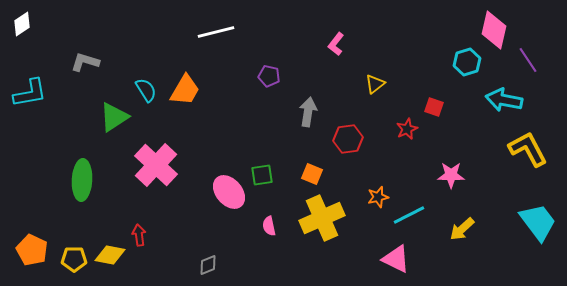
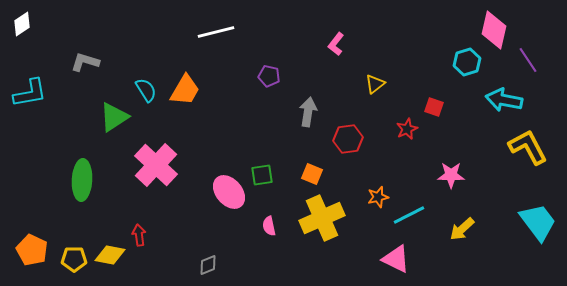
yellow L-shape: moved 2 px up
